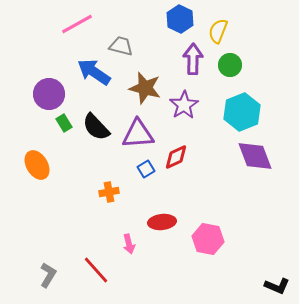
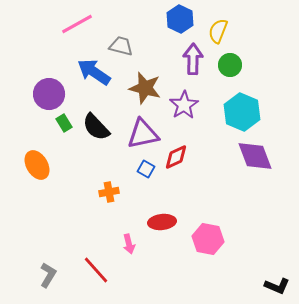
cyan hexagon: rotated 15 degrees counterclockwise
purple triangle: moved 5 px right; rotated 8 degrees counterclockwise
blue square: rotated 30 degrees counterclockwise
